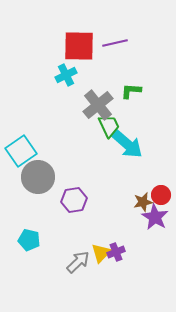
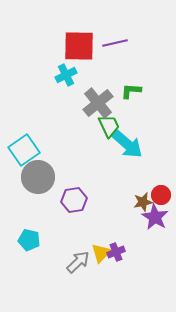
gray cross: moved 2 px up
cyan square: moved 3 px right, 1 px up
